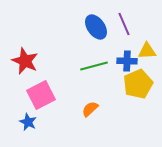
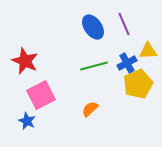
blue ellipse: moved 3 px left
yellow triangle: moved 1 px right
blue cross: moved 2 px down; rotated 30 degrees counterclockwise
blue star: moved 1 px left, 1 px up
